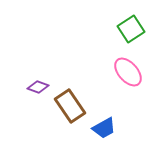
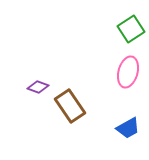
pink ellipse: rotated 56 degrees clockwise
blue trapezoid: moved 24 px right
